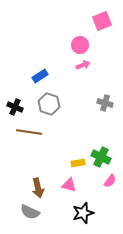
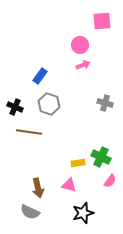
pink square: rotated 18 degrees clockwise
blue rectangle: rotated 21 degrees counterclockwise
